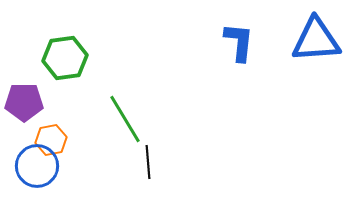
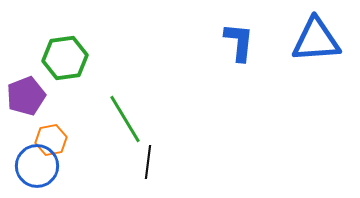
purple pentagon: moved 2 px right, 6 px up; rotated 21 degrees counterclockwise
black line: rotated 12 degrees clockwise
